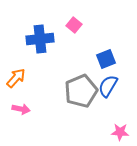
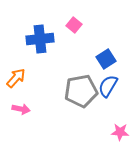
blue square: rotated 12 degrees counterclockwise
gray pentagon: rotated 12 degrees clockwise
